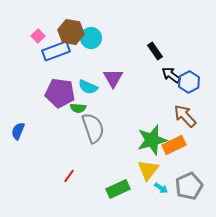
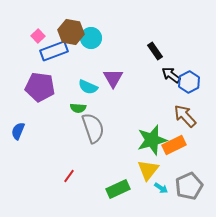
blue rectangle: moved 2 px left
purple pentagon: moved 20 px left, 6 px up
